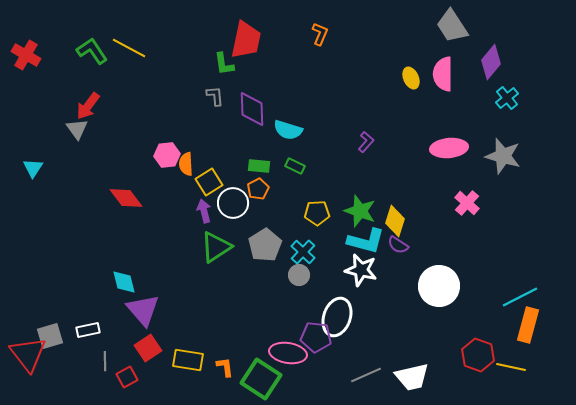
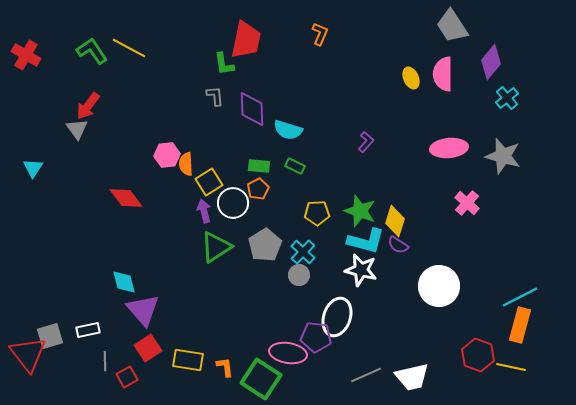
orange rectangle at (528, 325): moved 8 px left
